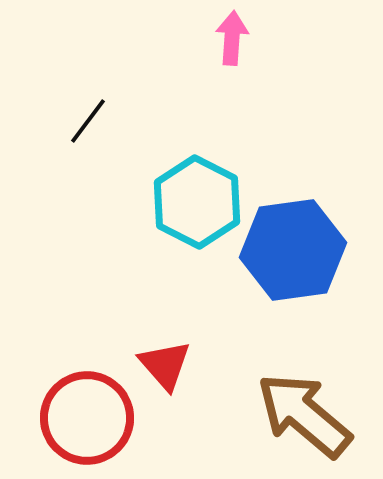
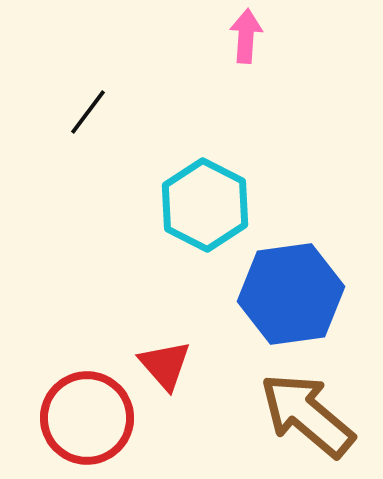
pink arrow: moved 14 px right, 2 px up
black line: moved 9 px up
cyan hexagon: moved 8 px right, 3 px down
blue hexagon: moved 2 px left, 44 px down
brown arrow: moved 3 px right
